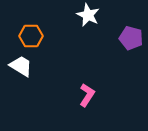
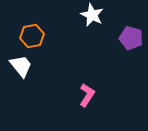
white star: moved 4 px right
orange hexagon: moved 1 px right; rotated 10 degrees counterclockwise
white trapezoid: rotated 20 degrees clockwise
